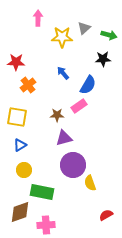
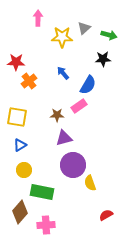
orange cross: moved 1 px right, 4 px up
brown diamond: rotated 30 degrees counterclockwise
